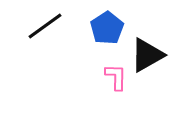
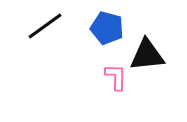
blue pentagon: rotated 24 degrees counterclockwise
black triangle: rotated 24 degrees clockwise
